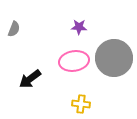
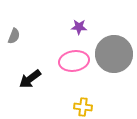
gray semicircle: moved 7 px down
gray circle: moved 4 px up
yellow cross: moved 2 px right, 3 px down
